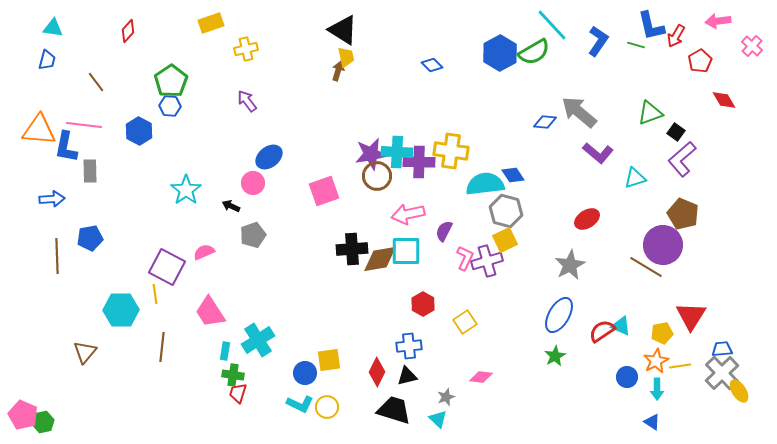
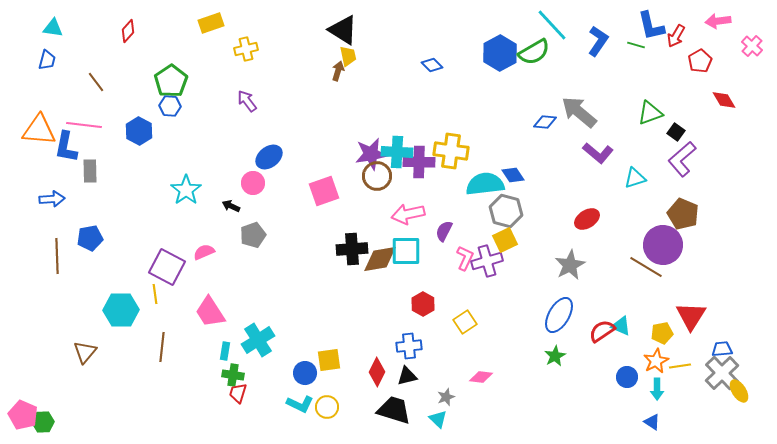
yellow trapezoid at (346, 57): moved 2 px right, 1 px up
green hexagon at (43, 422): rotated 10 degrees clockwise
